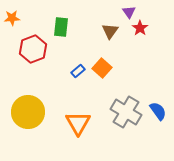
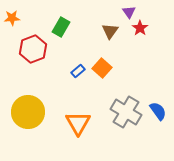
green rectangle: rotated 24 degrees clockwise
